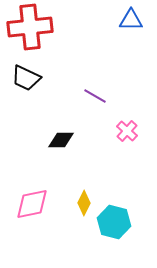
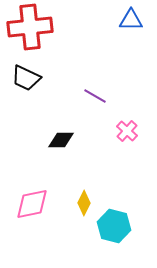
cyan hexagon: moved 4 px down
